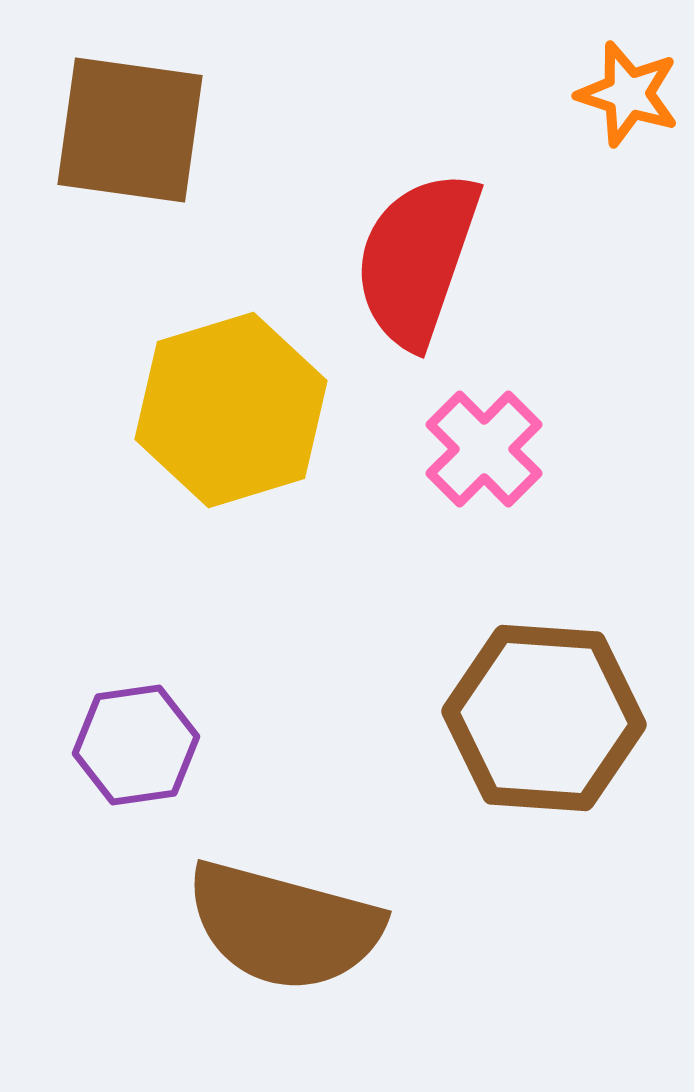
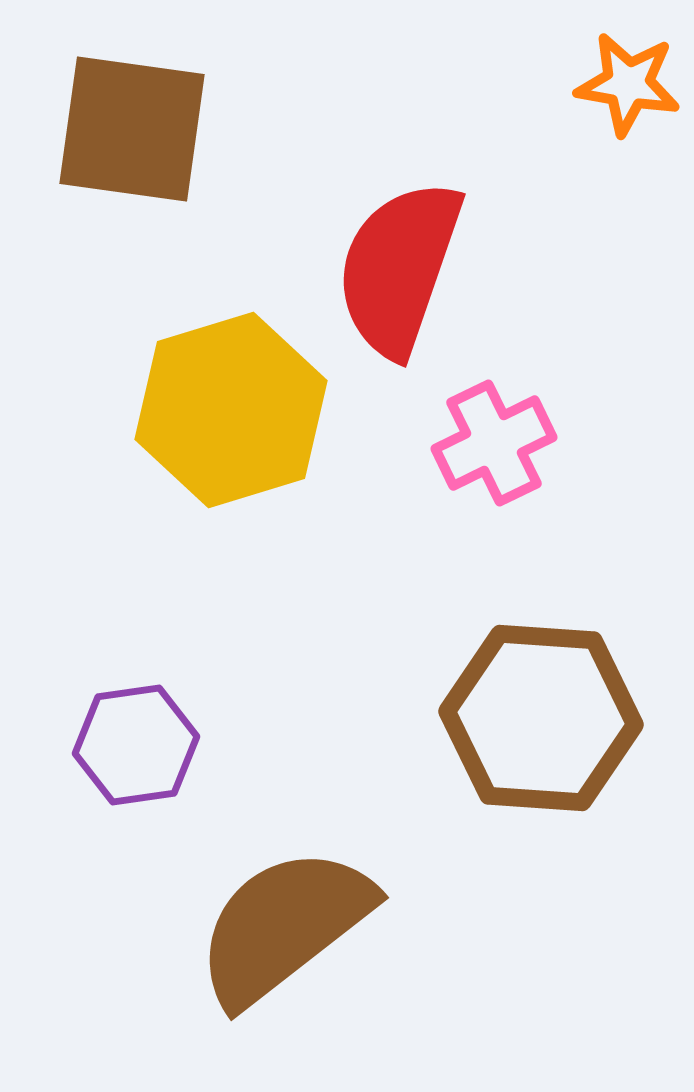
orange star: moved 10 px up; rotated 8 degrees counterclockwise
brown square: moved 2 px right, 1 px up
red semicircle: moved 18 px left, 9 px down
pink cross: moved 10 px right, 6 px up; rotated 19 degrees clockwise
brown hexagon: moved 3 px left
brown semicircle: rotated 127 degrees clockwise
